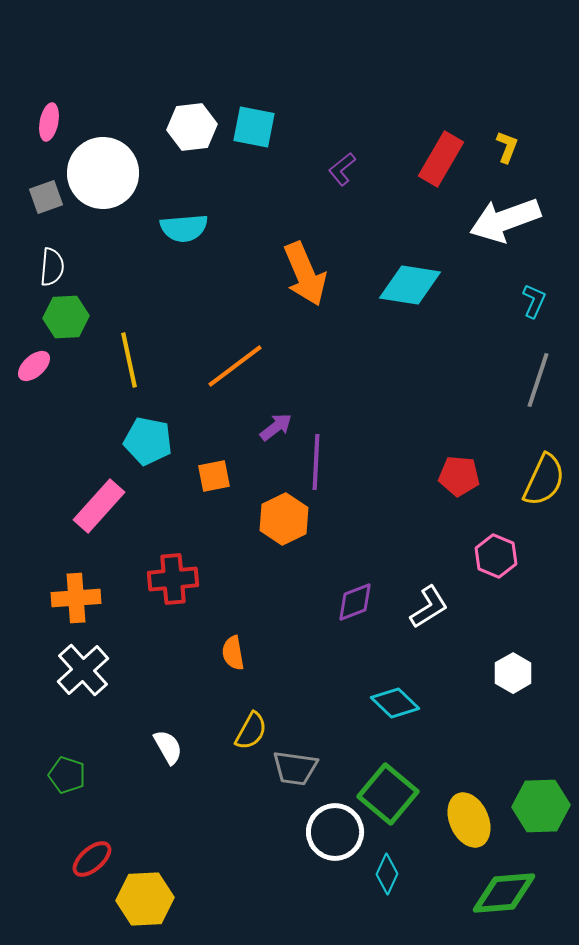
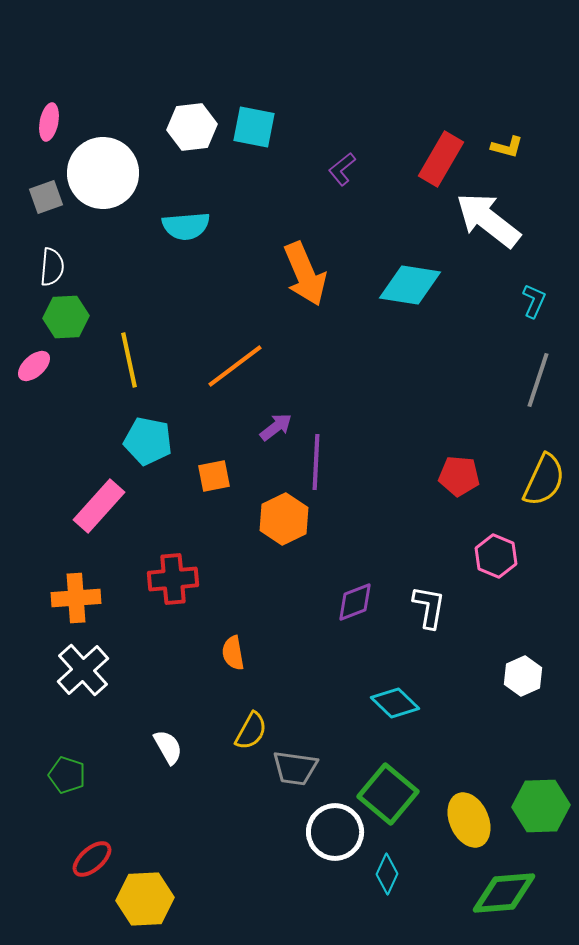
yellow L-shape at (507, 147): rotated 84 degrees clockwise
white arrow at (505, 220): moved 17 px left; rotated 58 degrees clockwise
cyan semicircle at (184, 228): moved 2 px right, 2 px up
white L-shape at (429, 607): rotated 48 degrees counterclockwise
white hexagon at (513, 673): moved 10 px right, 3 px down; rotated 6 degrees clockwise
